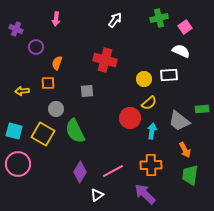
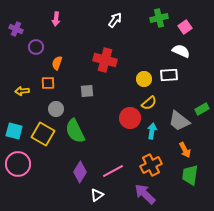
green rectangle: rotated 24 degrees counterclockwise
orange cross: rotated 25 degrees counterclockwise
